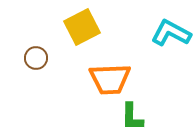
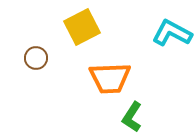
cyan L-shape: moved 1 px right
orange trapezoid: moved 1 px up
green L-shape: rotated 32 degrees clockwise
